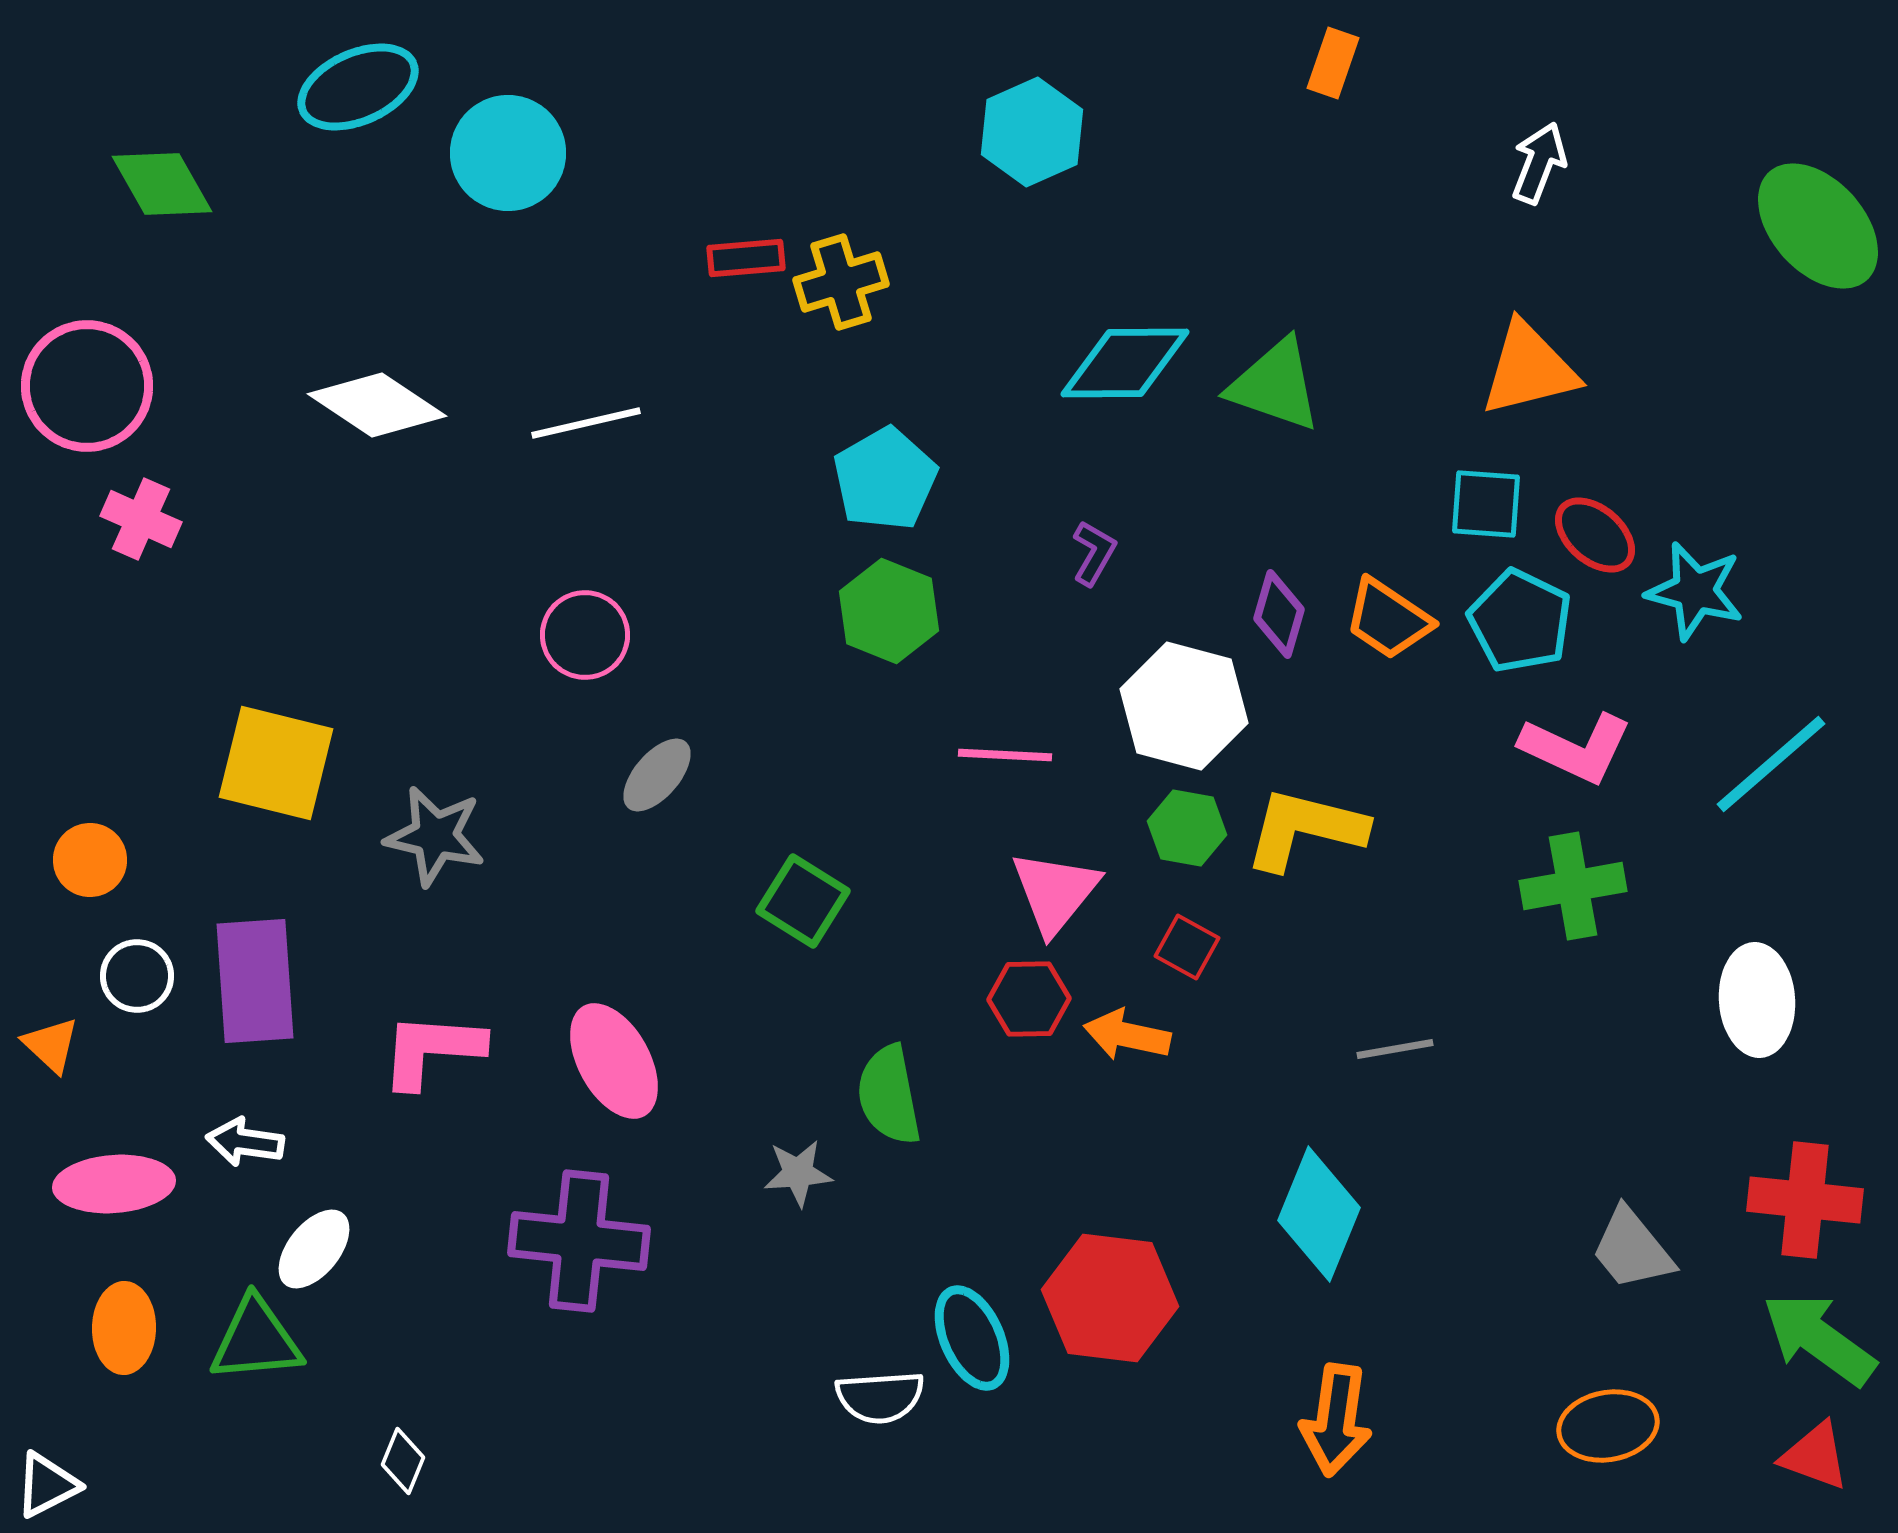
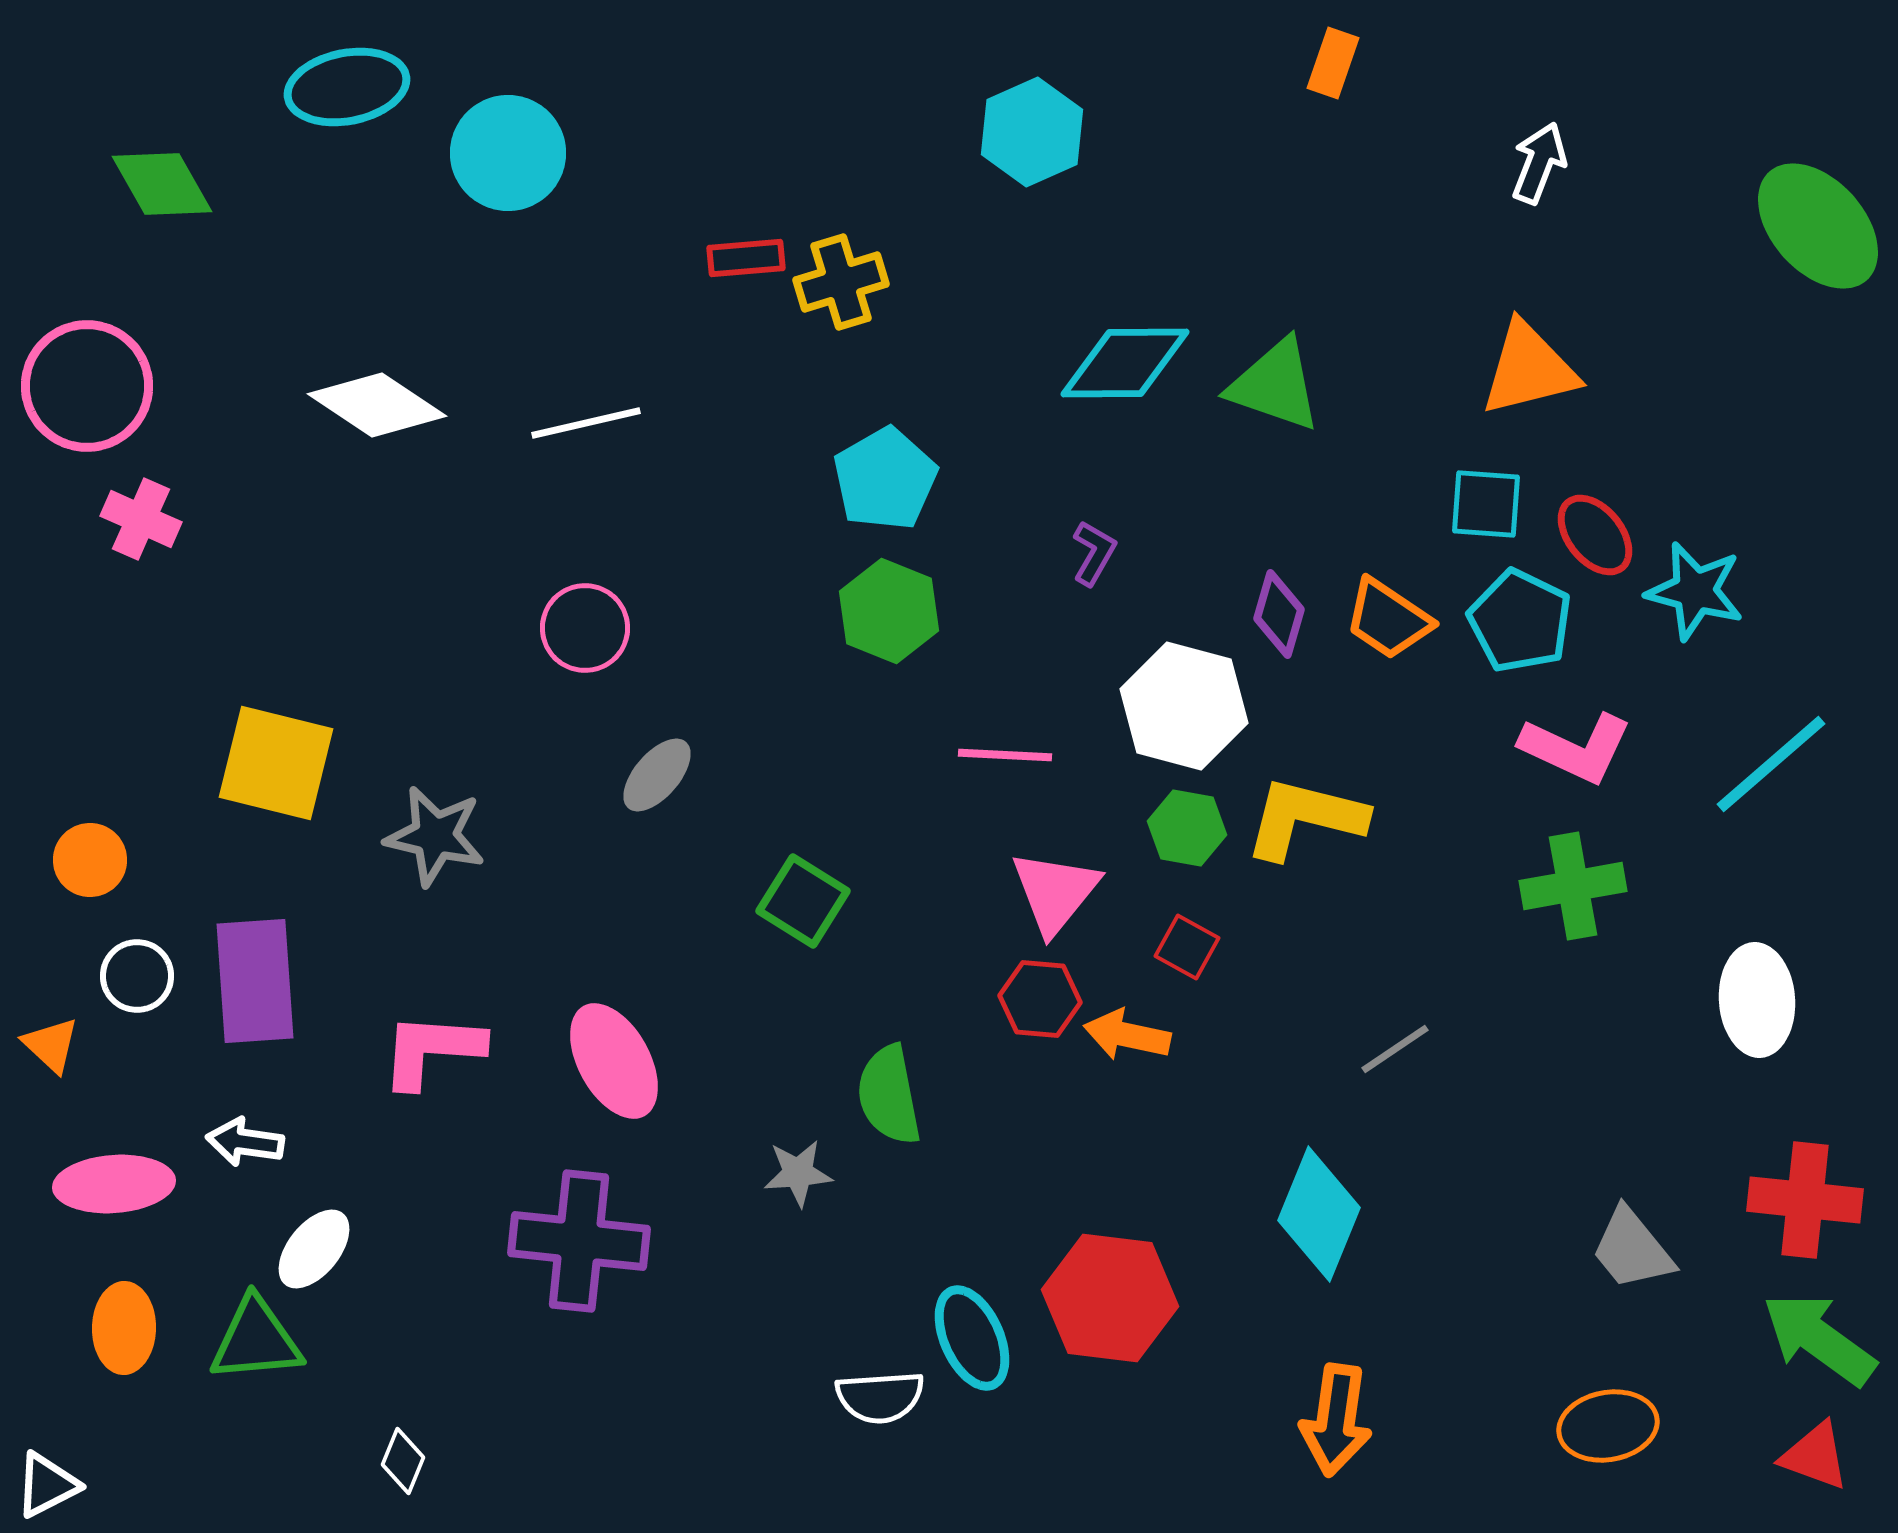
cyan ellipse at (358, 87): moved 11 px left; rotated 13 degrees clockwise
red ellipse at (1595, 535): rotated 10 degrees clockwise
pink circle at (585, 635): moved 7 px up
yellow L-shape at (1305, 829): moved 11 px up
red hexagon at (1029, 999): moved 11 px right; rotated 6 degrees clockwise
gray line at (1395, 1049): rotated 24 degrees counterclockwise
